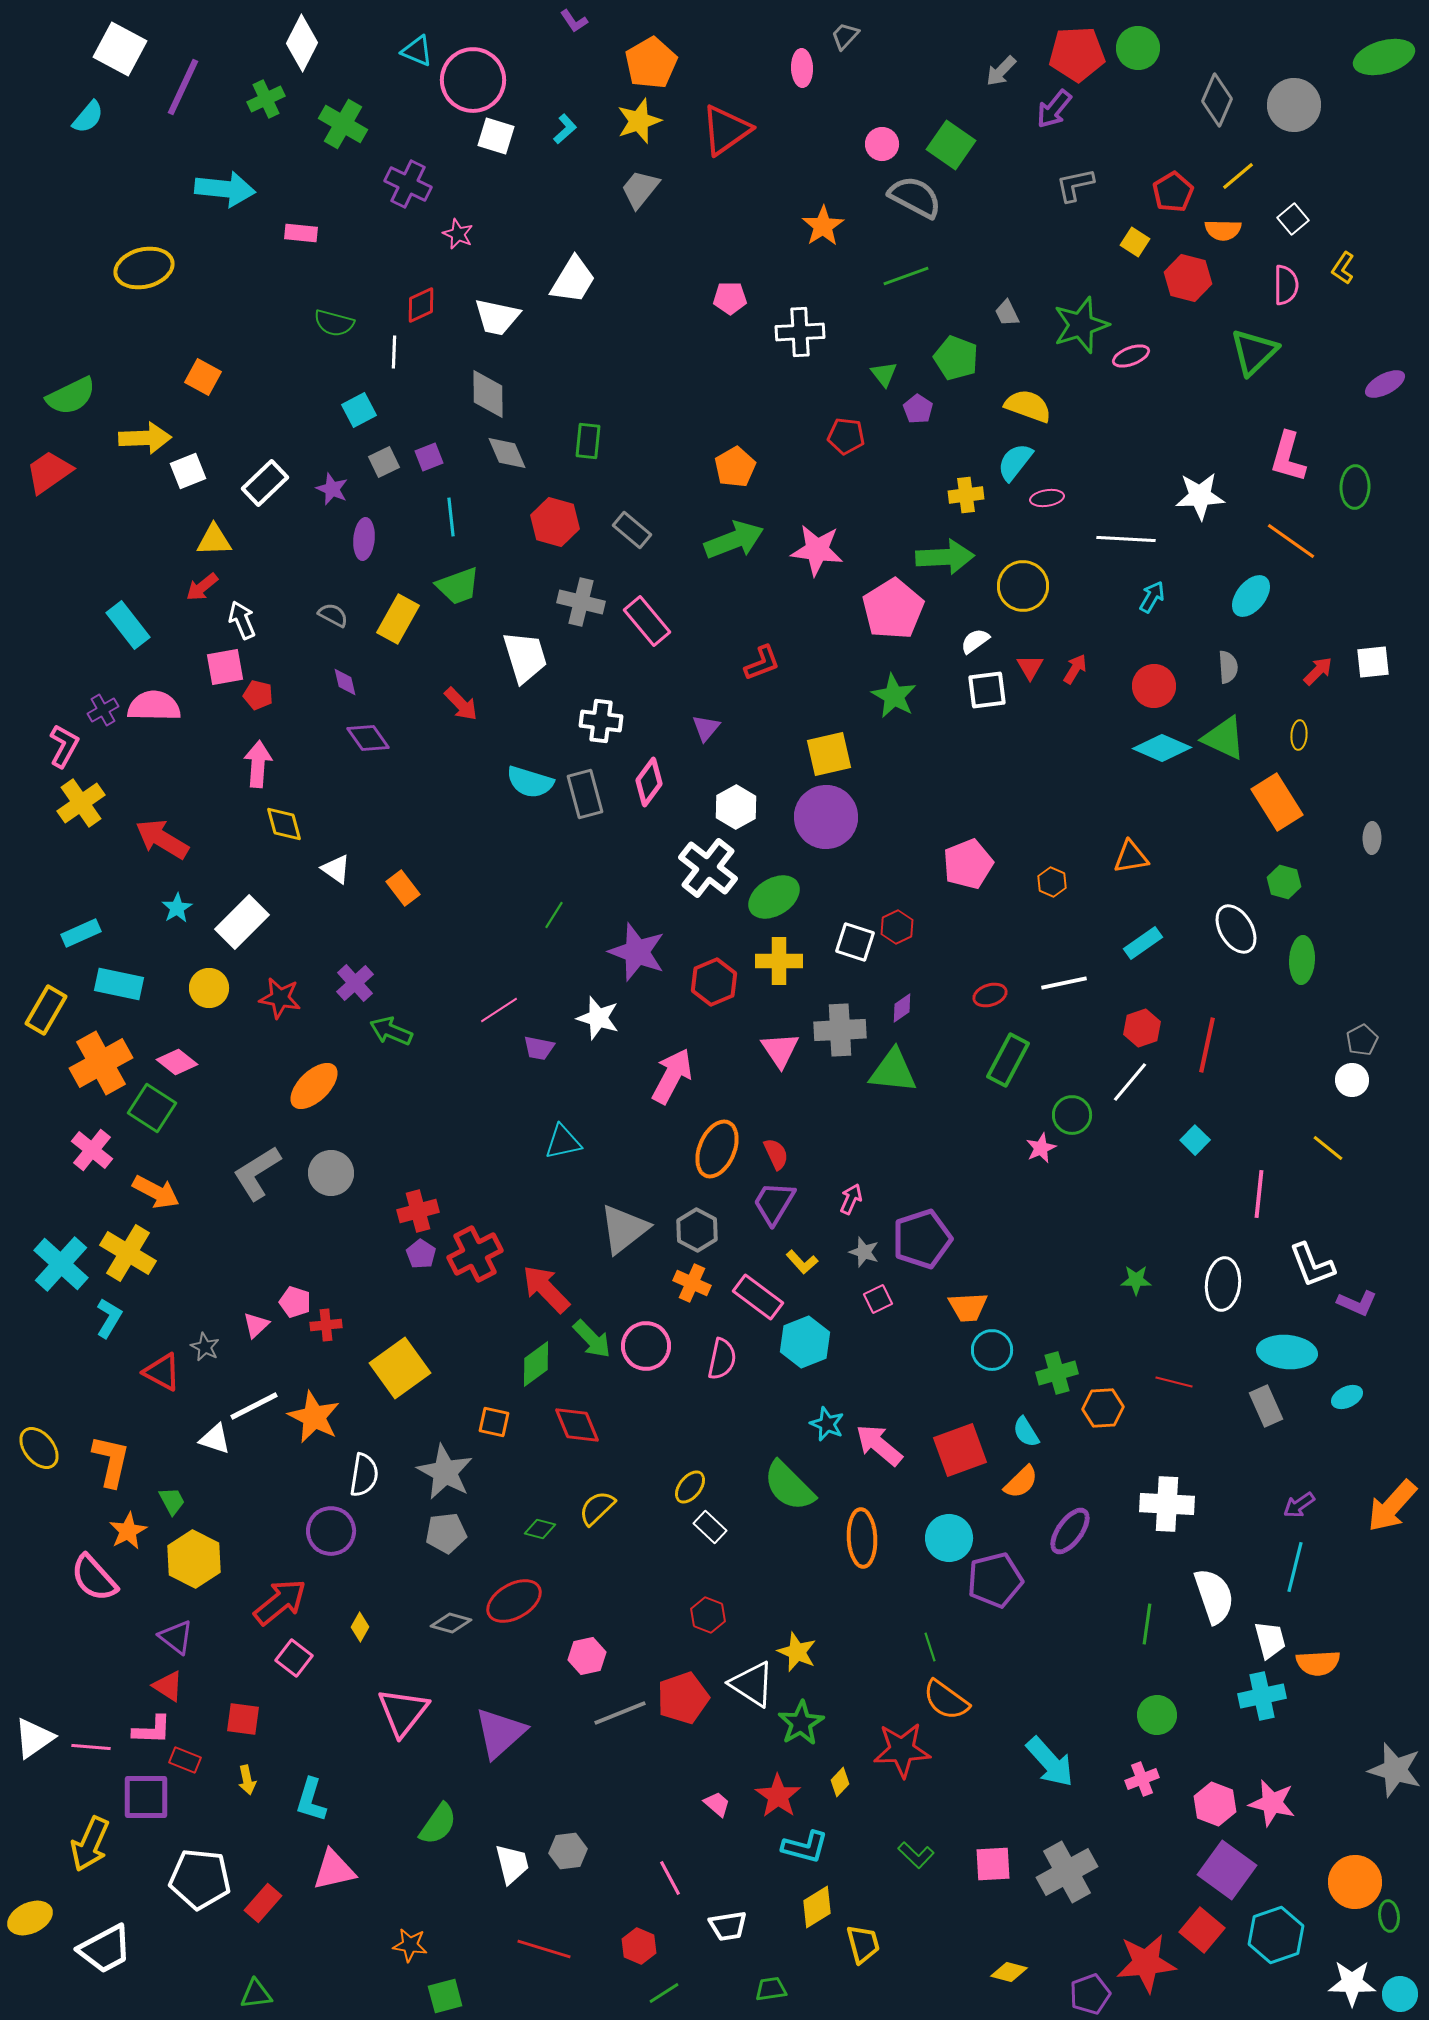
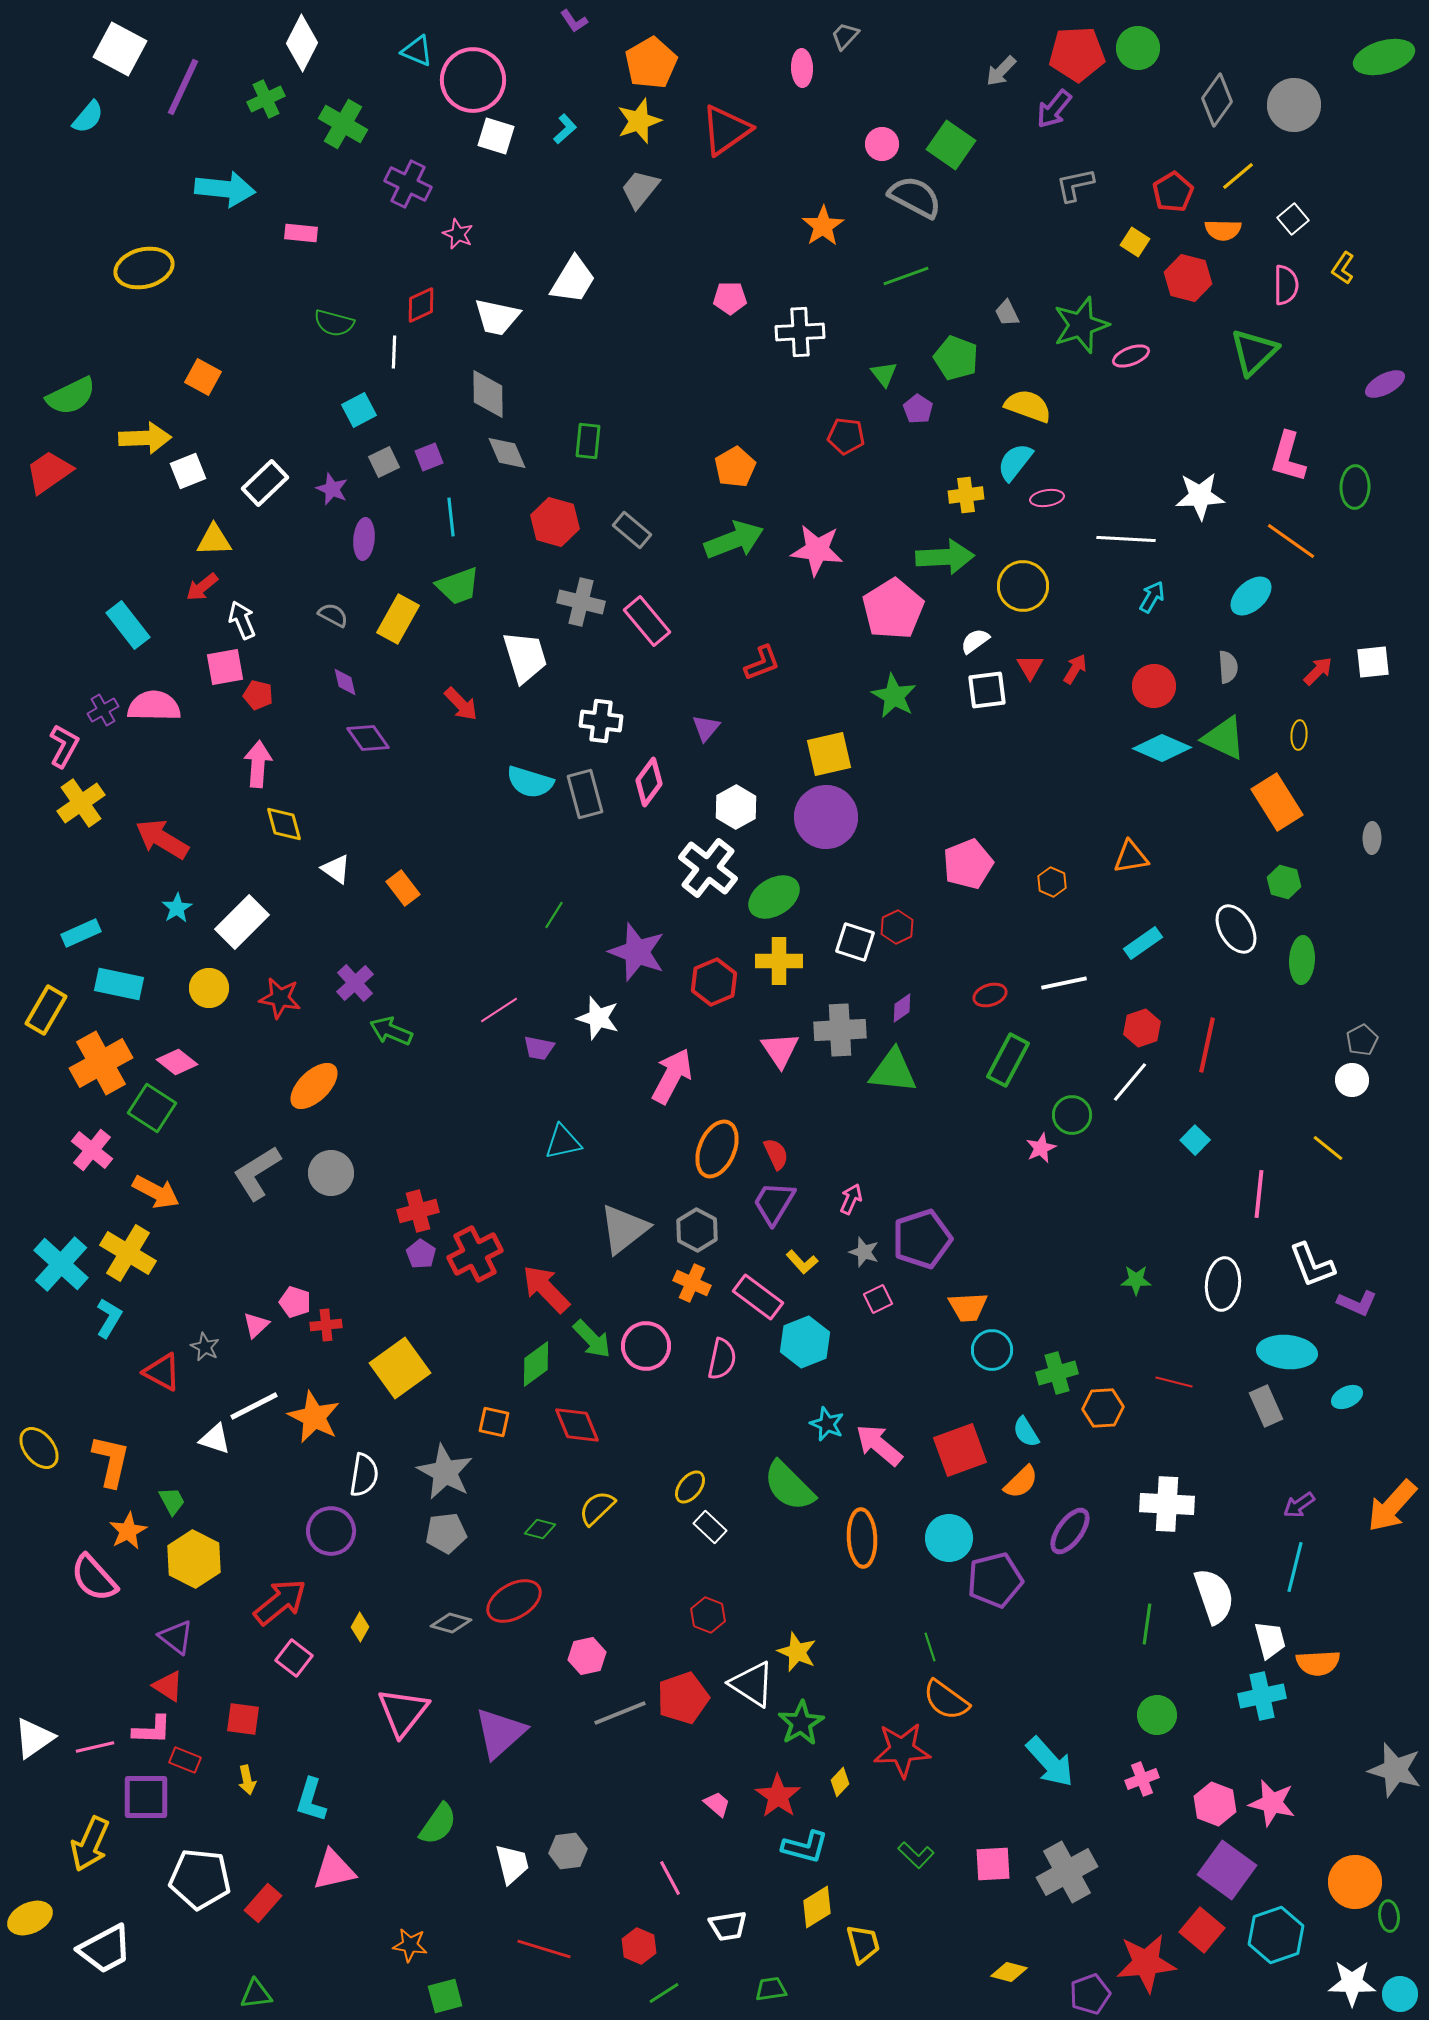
gray diamond at (1217, 100): rotated 12 degrees clockwise
cyan ellipse at (1251, 596): rotated 9 degrees clockwise
pink line at (91, 1747): moved 4 px right; rotated 18 degrees counterclockwise
